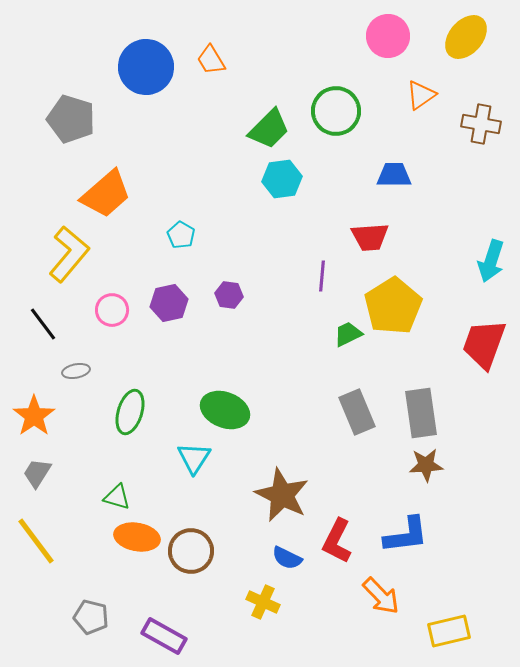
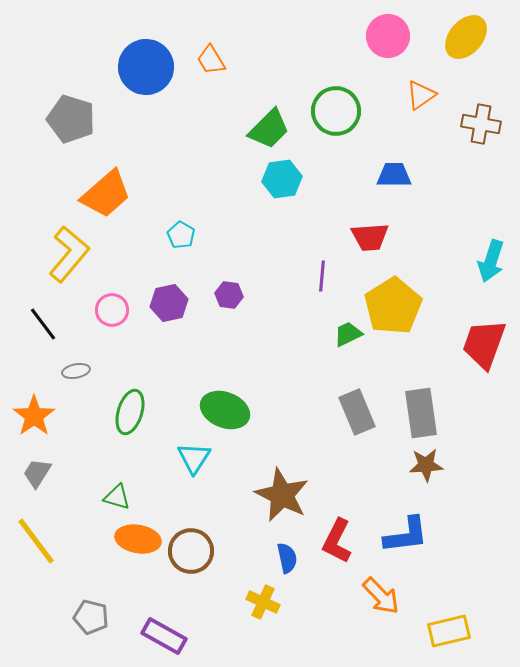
orange ellipse at (137, 537): moved 1 px right, 2 px down
blue semicircle at (287, 558): rotated 128 degrees counterclockwise
